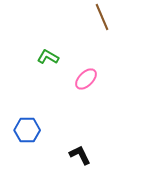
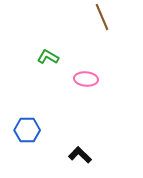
pink ellipse: rotated 50 degrees clockwise
black L-shape: rotated 20 degrees counterclockwise
